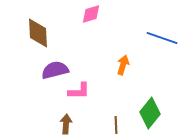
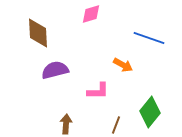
blue line: moved 13 px left
orange arrow: rotated 102 degrees clockwise
pink L-shape: moved 19 px right
green diamond: moved 1 px up
brown line: rotated 24 degrees clockwise
